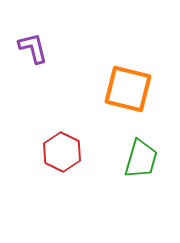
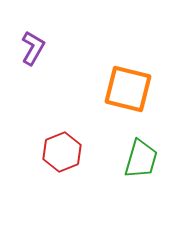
purple L-shape: rotated 44 degrees clockwise
red hexagon: rotated 12 degrees clockwise
